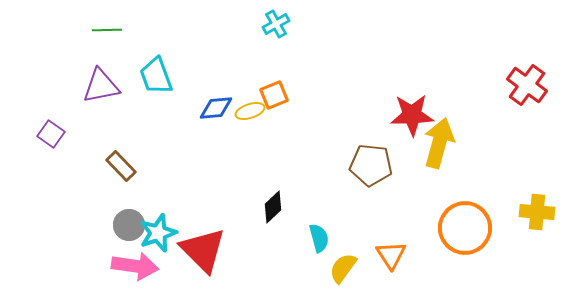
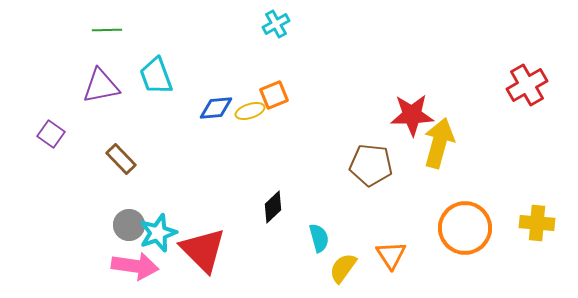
red cross: rotated 24 degrees clockwise
brown rectangle: moved 7 px up
yellow cross: moved 11 px down
